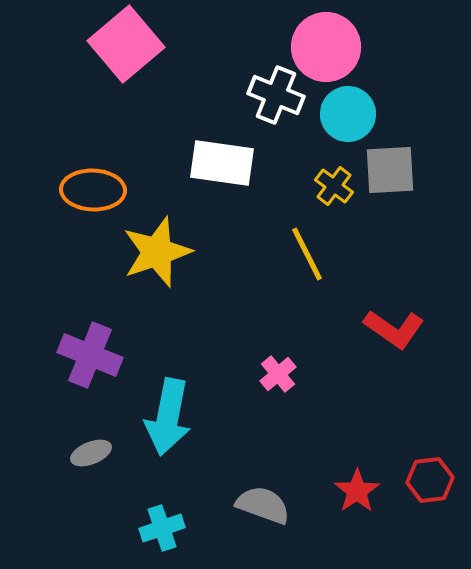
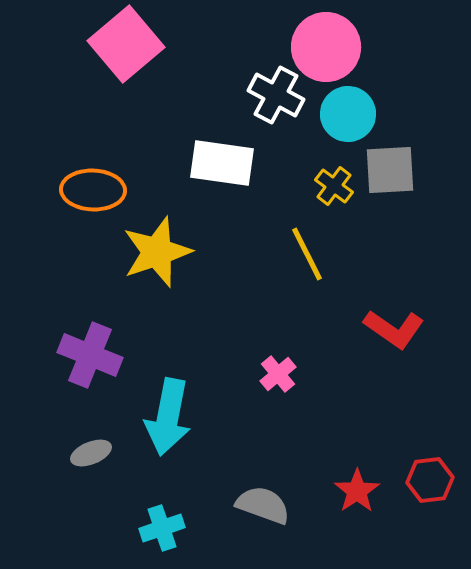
white cross: rotated 6 degrees clockwise
